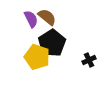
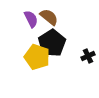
brown semicircle: moved 2 px right
black cross: moved 1 px left, 4 px up
